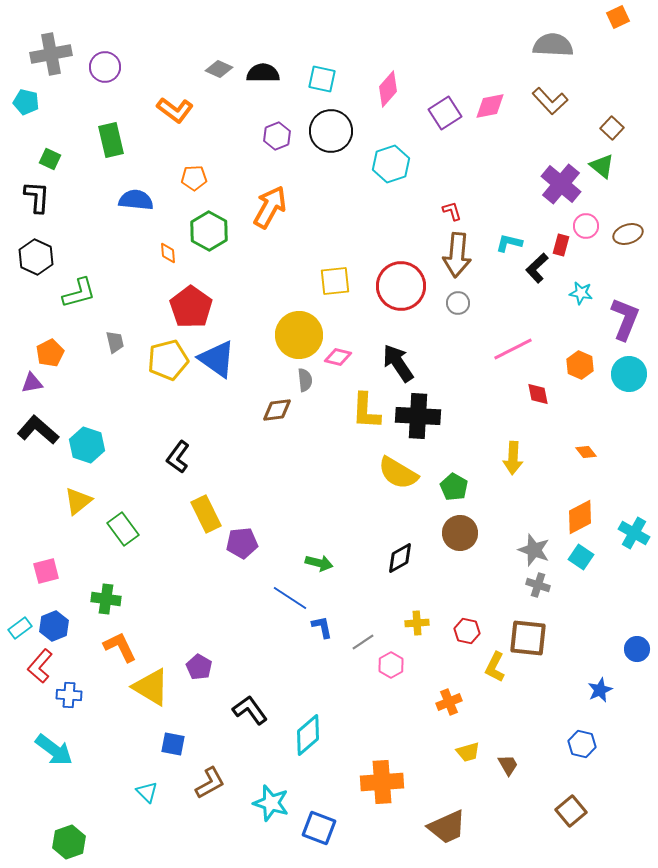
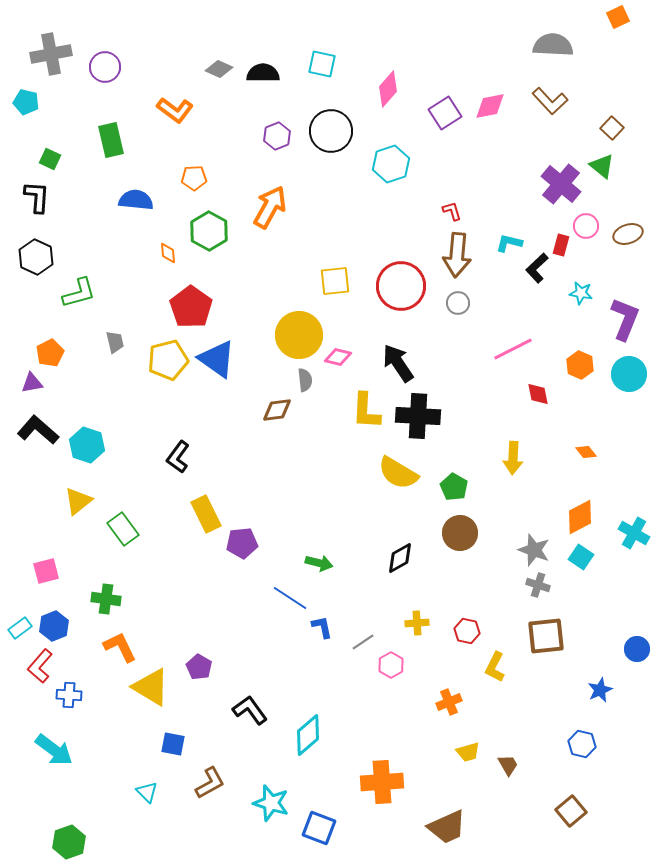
cyan square at (322, 79): moved 15 px up
brown square at (528, 638): moved 18 px right, 2 px up; rotated 12 degrees counterclockwise
